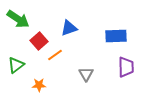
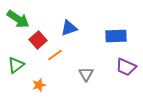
red square: moved 1 px left, 1 px up
purple trapezoid: rotated 115 degrees clockwise
orange star: rotated 16 degrees counterclockwise
